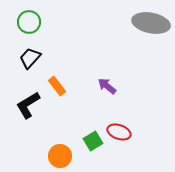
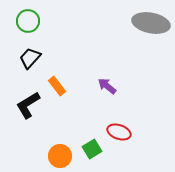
green circle: moved 1 px left, 1 px up
green square: moved 1 px left, 8 px down
